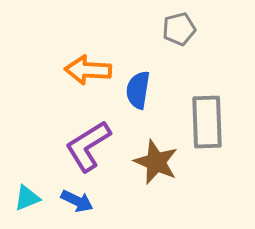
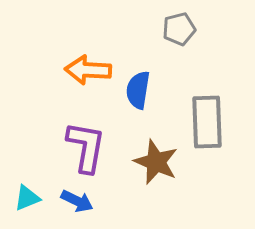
purple L-shape: moved 2 px left, 1 px down; rotated 132 degrees clockwise
